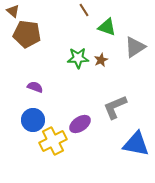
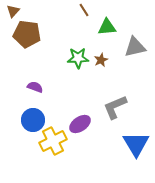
brown triangle: rotated 32 degrees clockwise
green triangle: rotated 24 degrees counterclockwise
gray triangle: rotated 20 degrees clockwise
blue triangle: rotated 48 degrees clockwise
